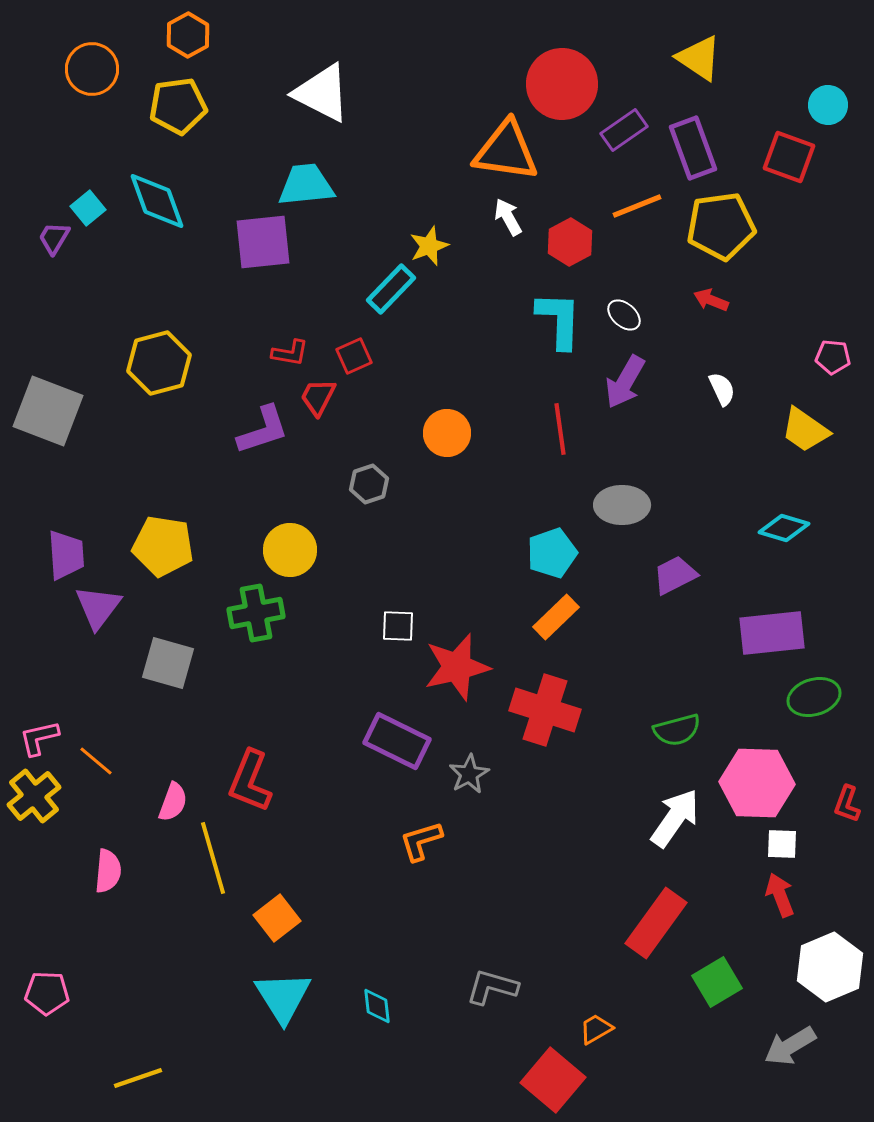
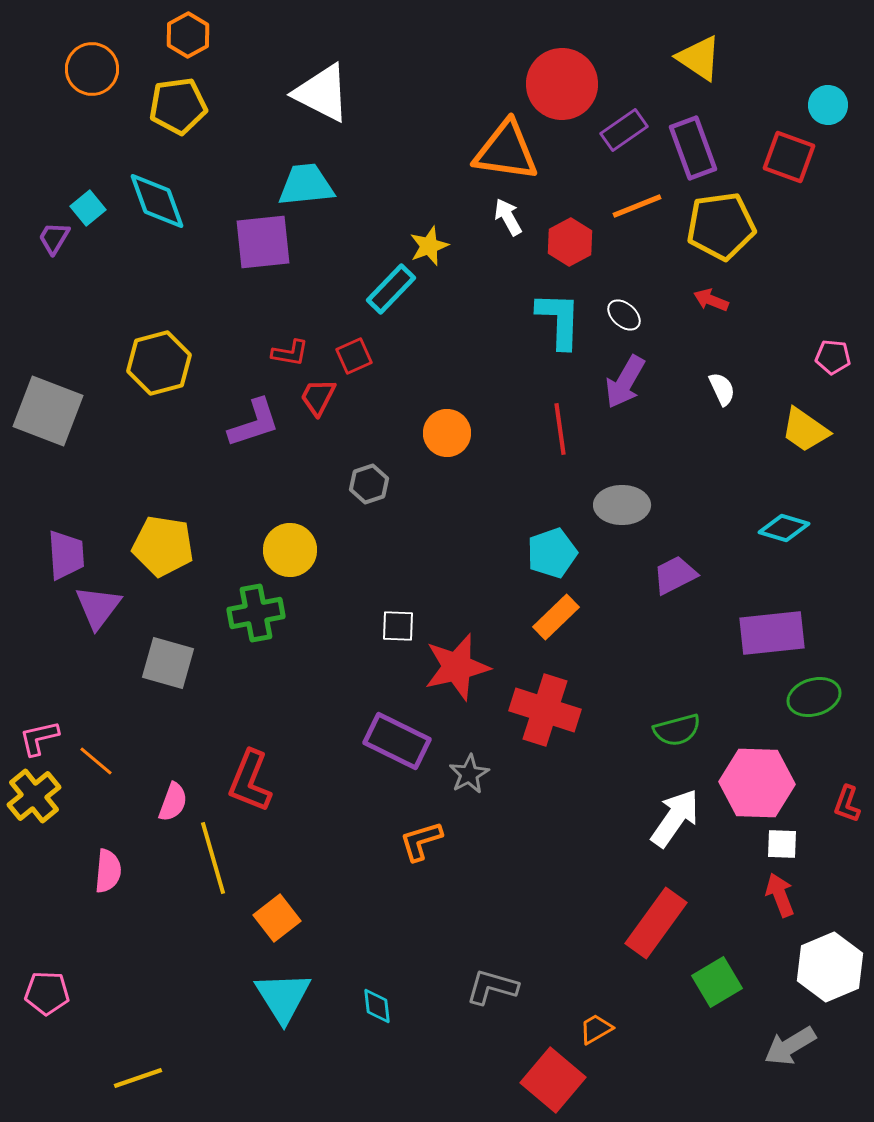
purple L-shape at (263, 430): moved 9 px left, 7 px up
